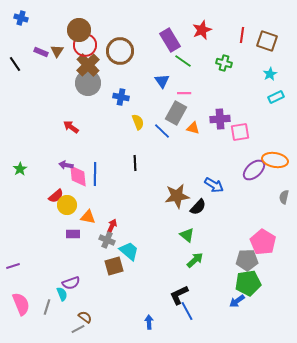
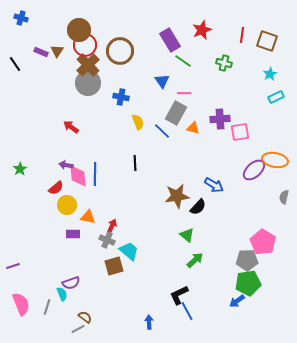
red semicircle at (56, 196): moved 8 px up
